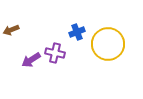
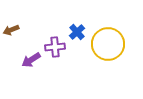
blue cross: rotated 21 degrees counterclockwise
purple cross: moved 6 px up; rotated 18 degrees counterclockwise
